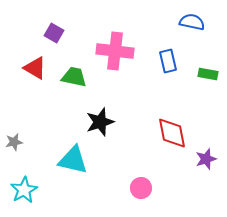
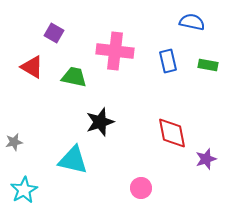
red triangle: moved 3 px left, 1 px up
green rectangle: moved 9 px up
